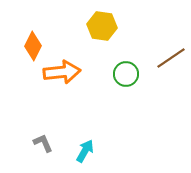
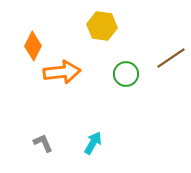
cyan arrow: moved 8 px right, 8 px up
